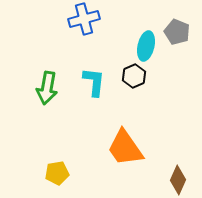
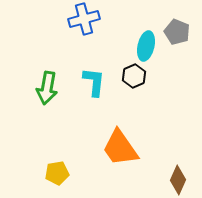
orange trapezoid: moved 5 px left
